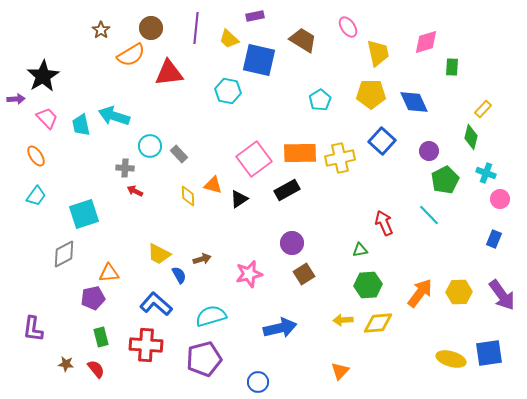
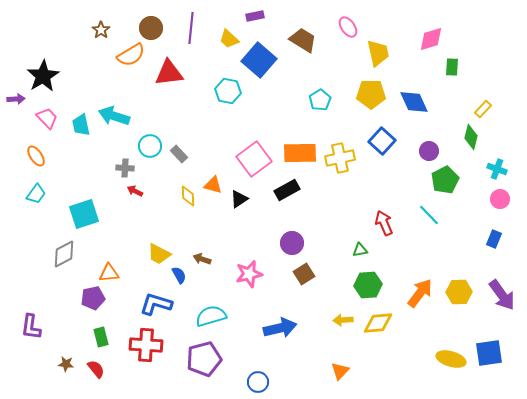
purple line at (196, 28): moved 5 px left
pink diamond at (426, 42): moved 5 px right, 3 px up
blue square at (259, 60): rotated 28 degrees clockwise
cyan cross at (486, 173): moved 11 px right, 4 px up
cyan trapezoid at (36, 196): moved 2 px up
brown arrow at (202, 259): rotated 144 degrees counterclockwise
blue L-shape at (156, 304): rotated 24 degrees counterclockwise
purple L-shape at (33, 329): moved 2 px left, 2 px up
